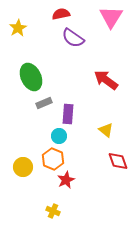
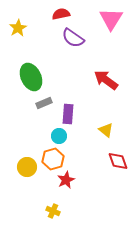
pink triangle: moved 2 px down
orange hexagon: rotated 20 degrees clockwise
yellow circle: moved 4 px right
